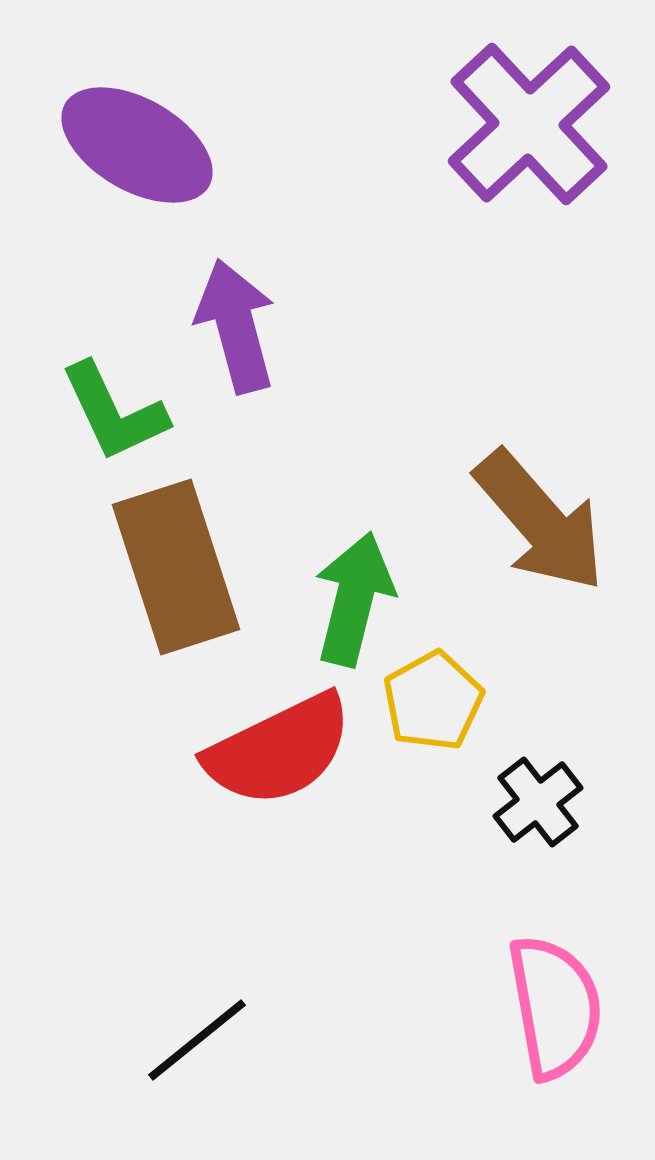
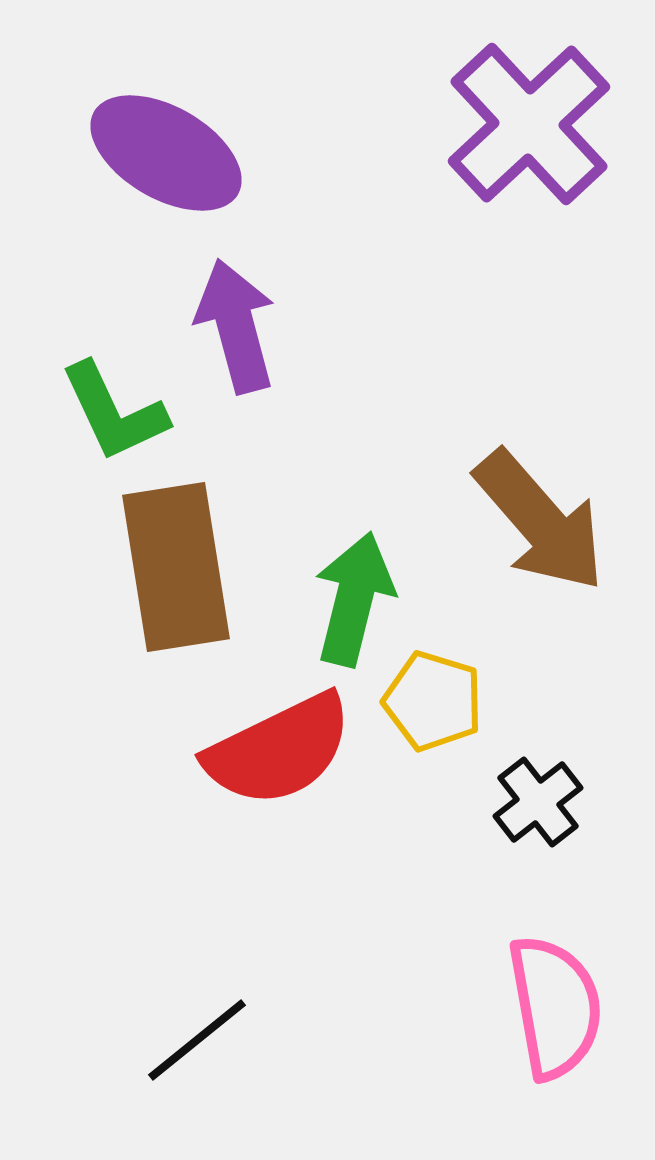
purple ellipse: moved 29 px right, 8 px down
brown rectangle: rotated 9 degrees clockwise
yellow pentagon: rotated 26 degrees counterclockwise
